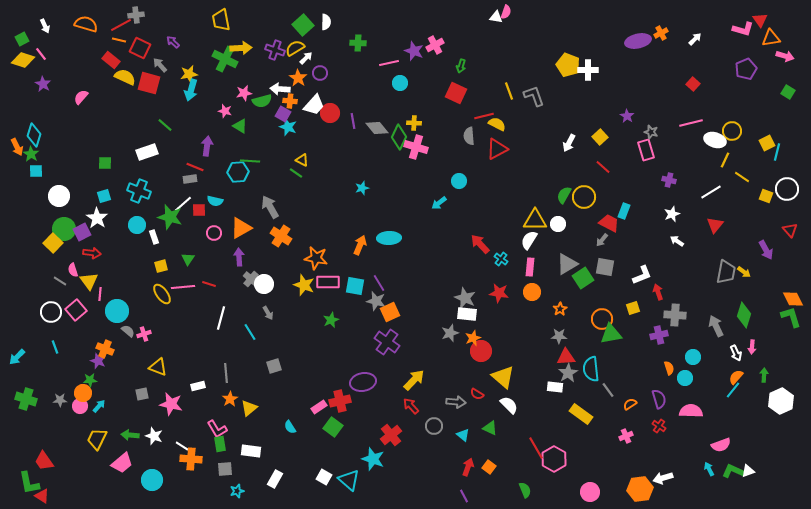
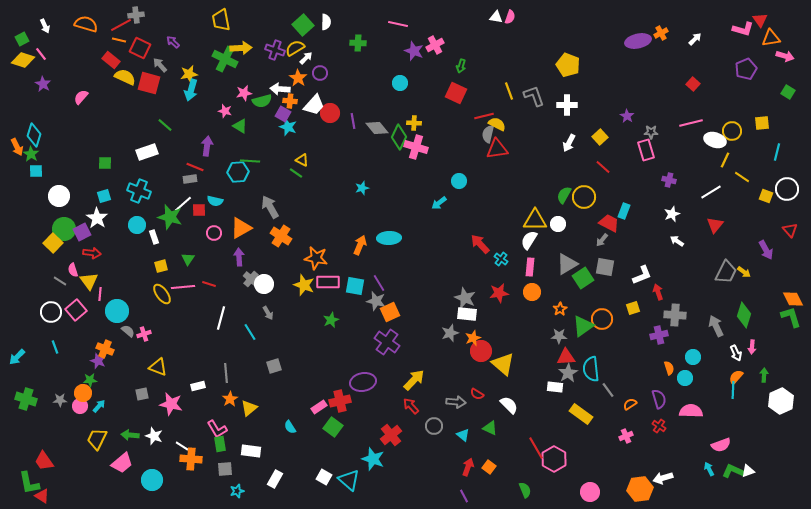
pink semicircle at (506, 12): moved 4 px right, 5 px down
pink line at (389, 63): moved 9 px right, 39 px up; rotated 24 degrees clockwise
white cross at (588, 70): moved 21 px left, 35 px down
gray star at (651, 132): rotated 16 degrees counterclockwise
gray semicircle at (469, 136): moved 19 px right, 2 px up; rotated 18 degrees clockwise
yellow square at (767, 143): moved 5 px left, 20 px up; rotated 21 degrees clockwise
red triangle at (497, 149): rotated 20 degrees clockwise
gray trapezoid at (726, 272): rotated 15 degrees clockwise
red star at (499, 293): rotated 18 degrees counterclockwise
green triangle at (611, 334): moved 28 px left, 8 px up; rotated 25 degrees counterclockwise
yellow triangle at (503, 377): moved 13 px up
cyan line at (733, 390): rotated 36 degrees counterclockwise
